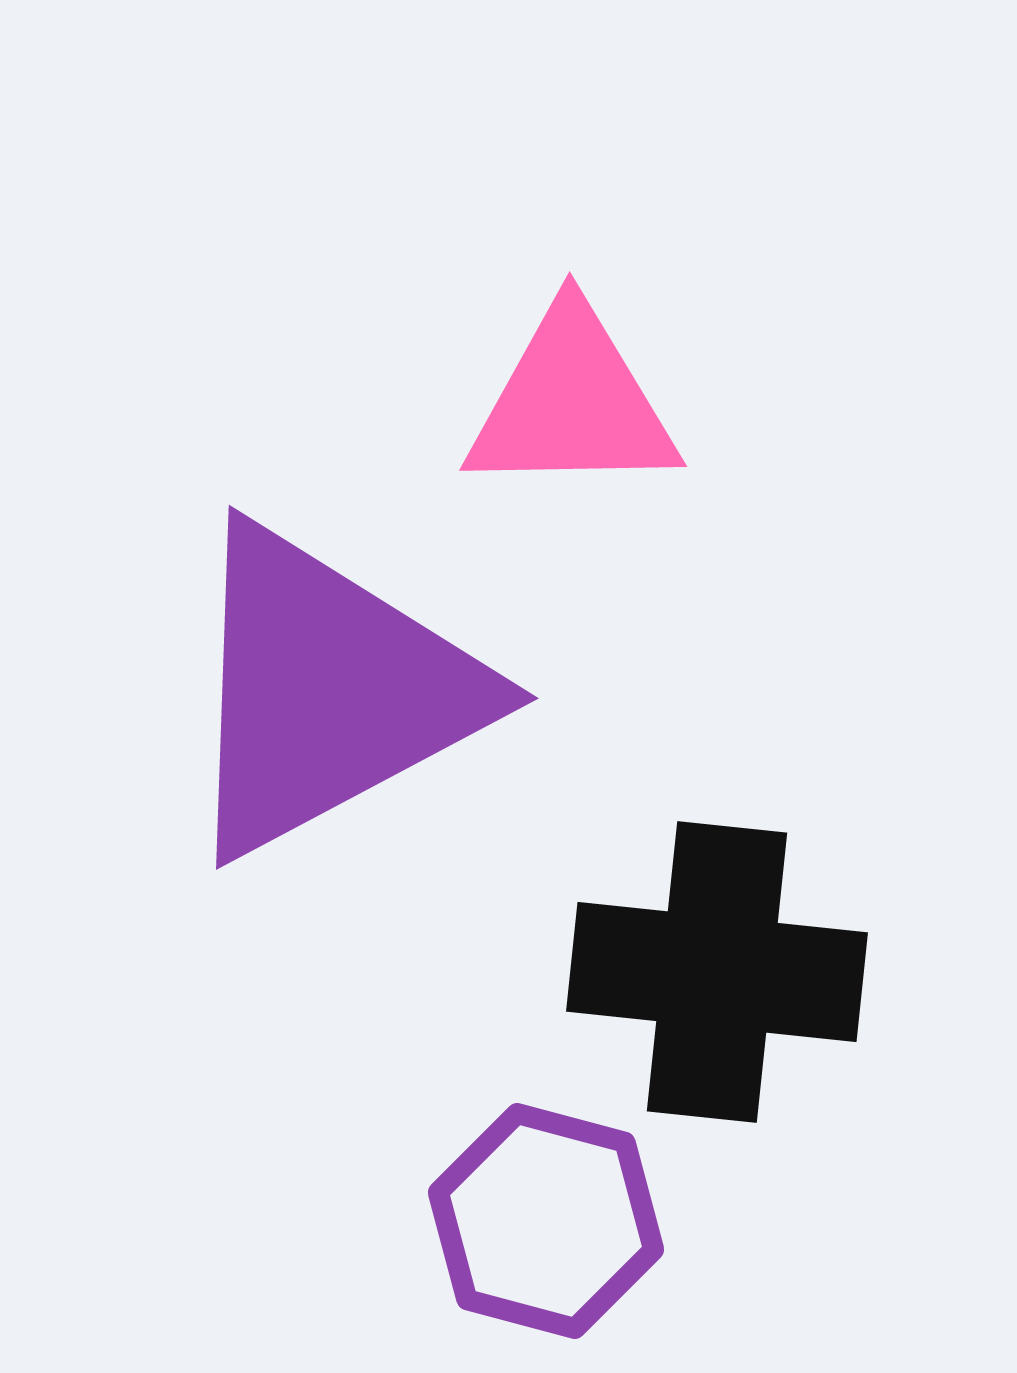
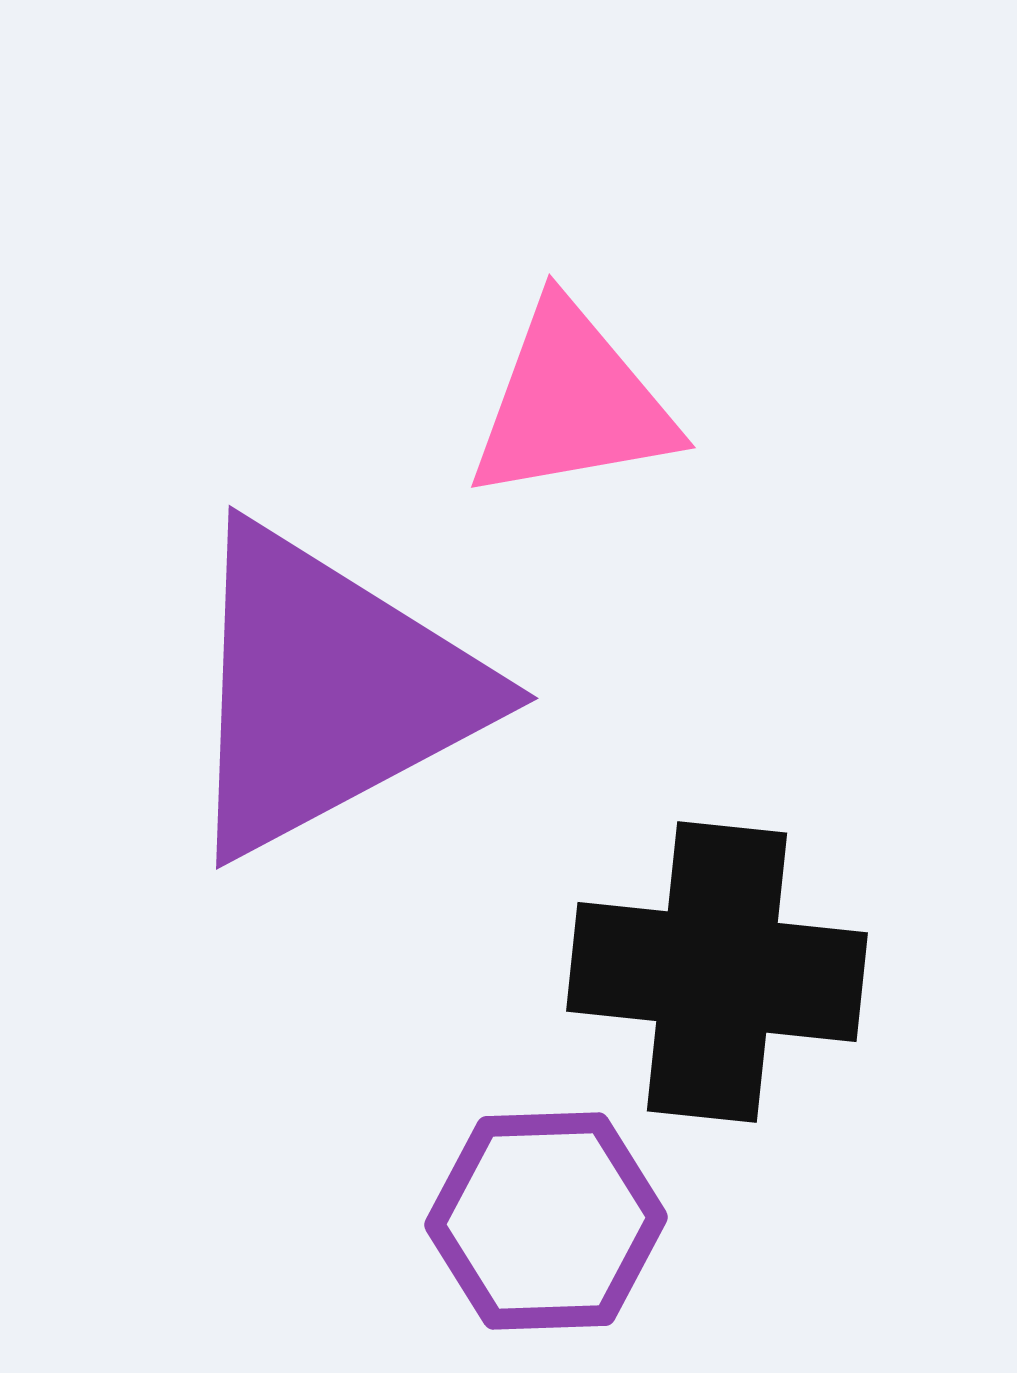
pink triangle: rotated 9 degrees counterclockwise
purple hexagon: rotated 17 degrees counterclockwise
